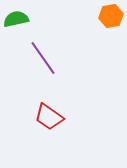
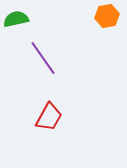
orange hexagon: moved 4 px left
red trapezoid: rotated 96 degrees counterclockwise
